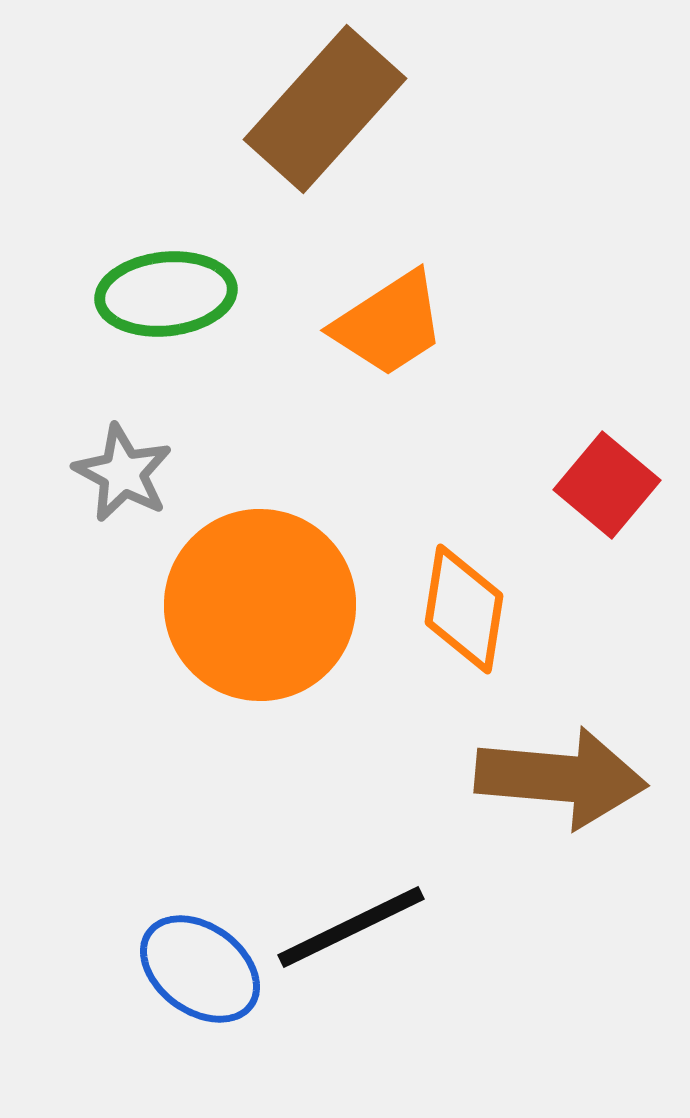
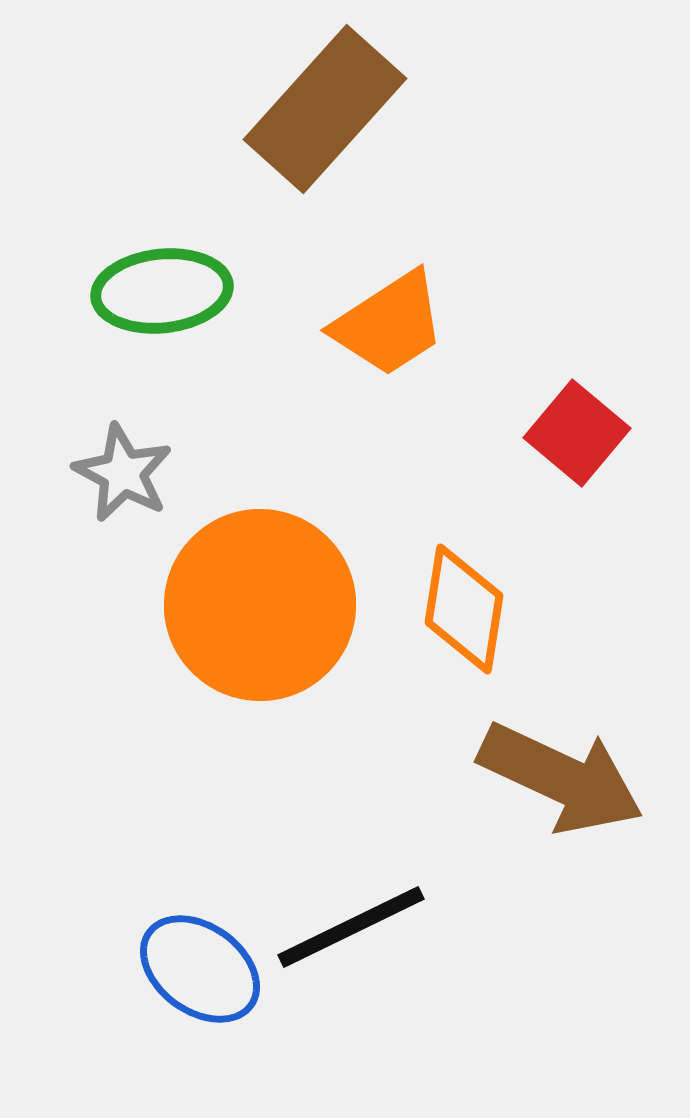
green ellipse: moved 4 px left, 3 px up
red square: moved 30 px left, 52 px up
brown arrow: rotated 20 degrees clockwise
